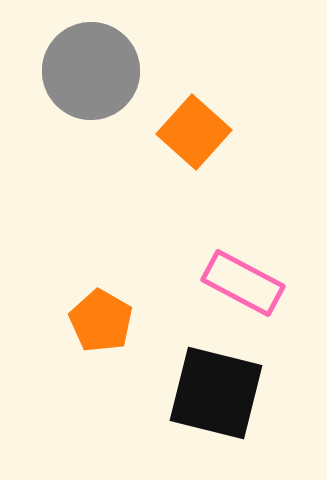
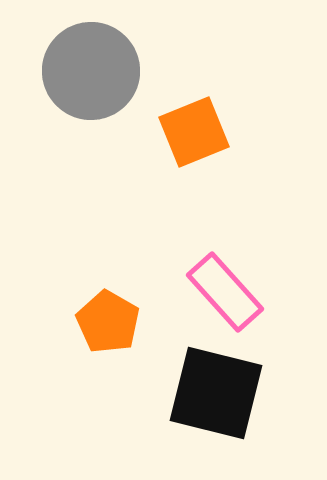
orange square: rotated 26 degrees clockwise
pink rectangle: moved 18 px left, 9 px down; rotated 20 degrees clockwise
orange pentagon: moved 7 px right, 1 px down
